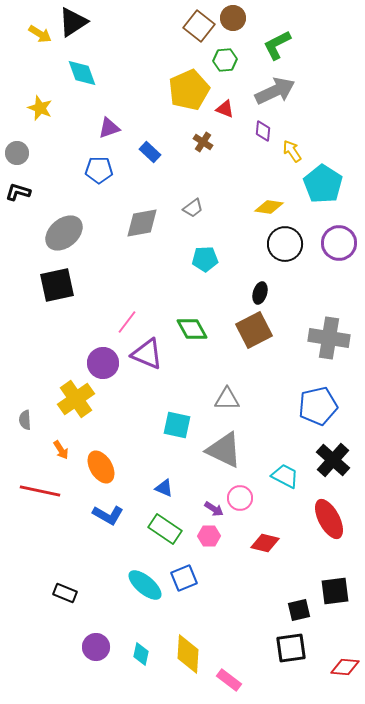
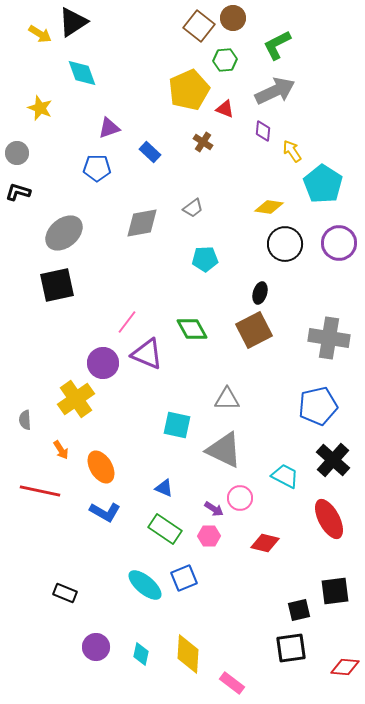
blue pentagon at (99, 170): moved 2 px left, 2 px up
blue L-shape at (108, 515): moved 3 px left, 3 px up
pink rectangle at (229, 680): moved 3 px right, 3 px down
